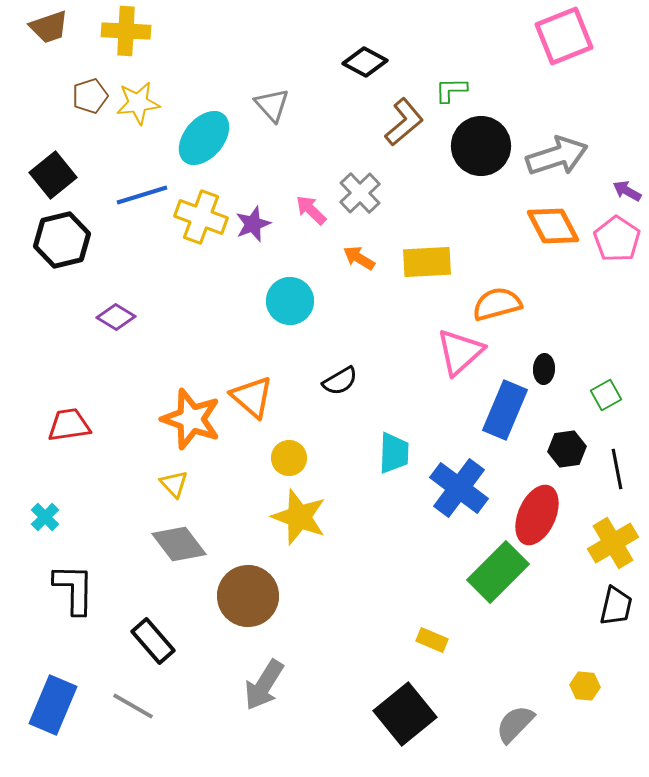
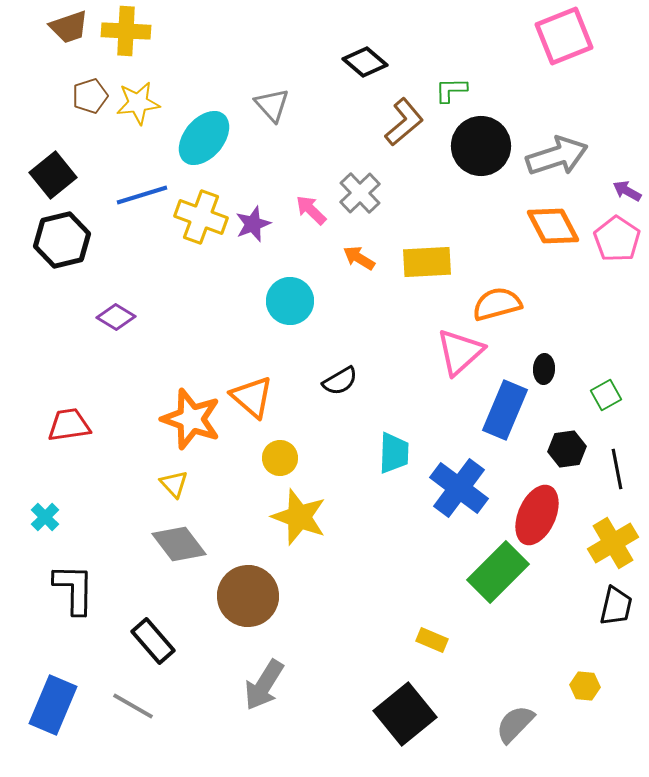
brown trapezoid at (49, 27): moved 20 px right
black diamond at (365, 62): rotated 12 degrees clockwise
yellow circle at (289, 458): moved 9 px left
